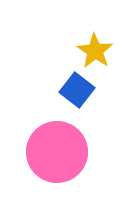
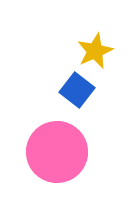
yellow star: rotated 15 degrees clockwise
